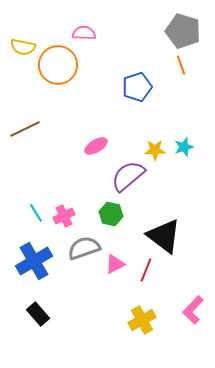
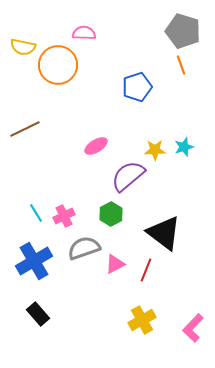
green hexagon: rotated 20 degrees clockwise
black triangle: moved 3 px up
pink L-shape: moved 18 px down
